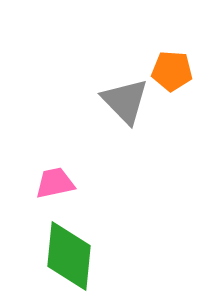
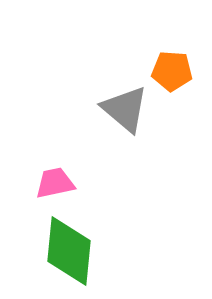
gray triangle: moved 8 px down; rotated 6 degrees counterclockwise
green diamond: moved 5 px up
